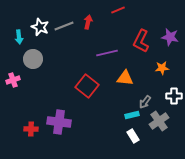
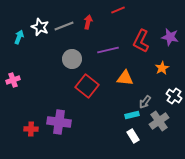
cyan arrow: rotated 152 degrees counterclockwise
purple line: moved 1 px right, 3 px up
gray circle: moved 39 px right
orange star: rotated 24 degrees counterclockwise
white cross: rotated 35 degrees clockwise
